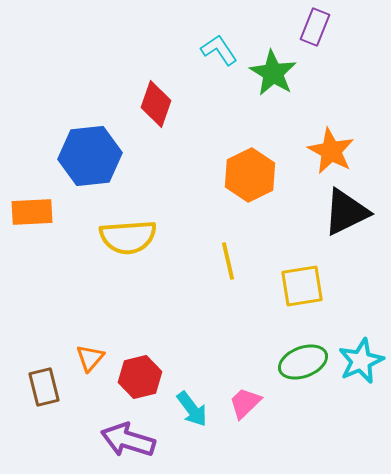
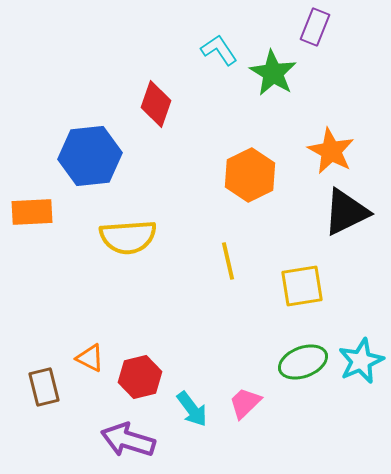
orange triangle: rotated 44 degrees counterclockwise
